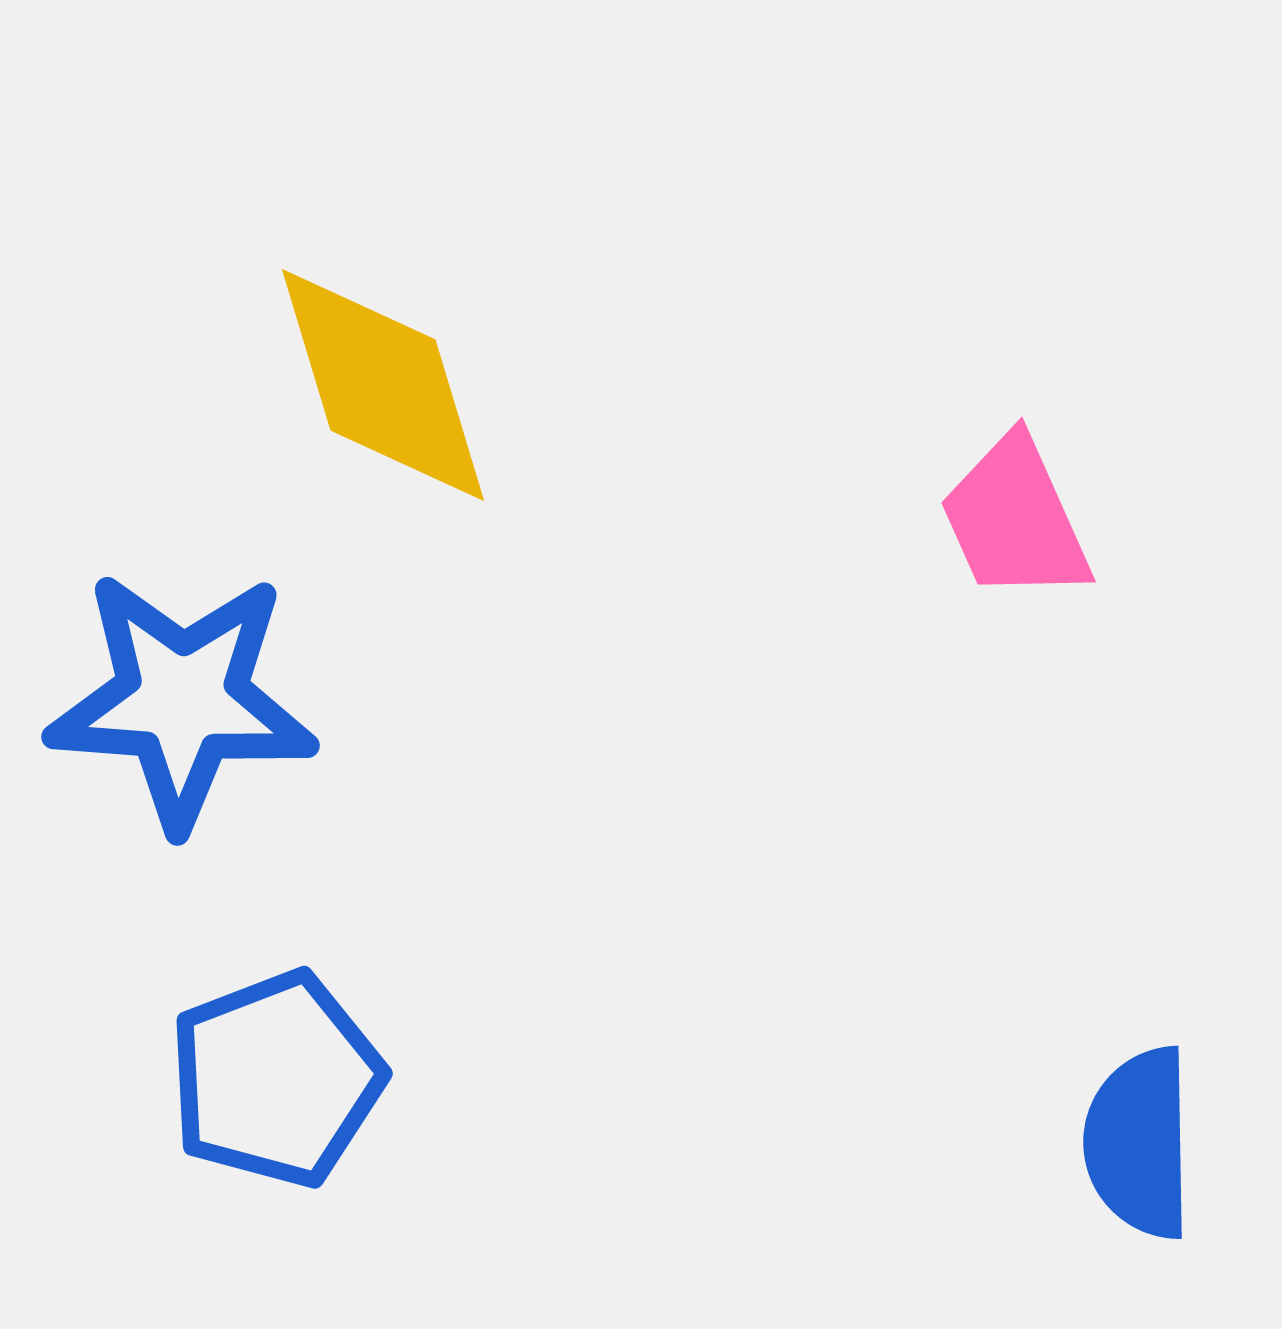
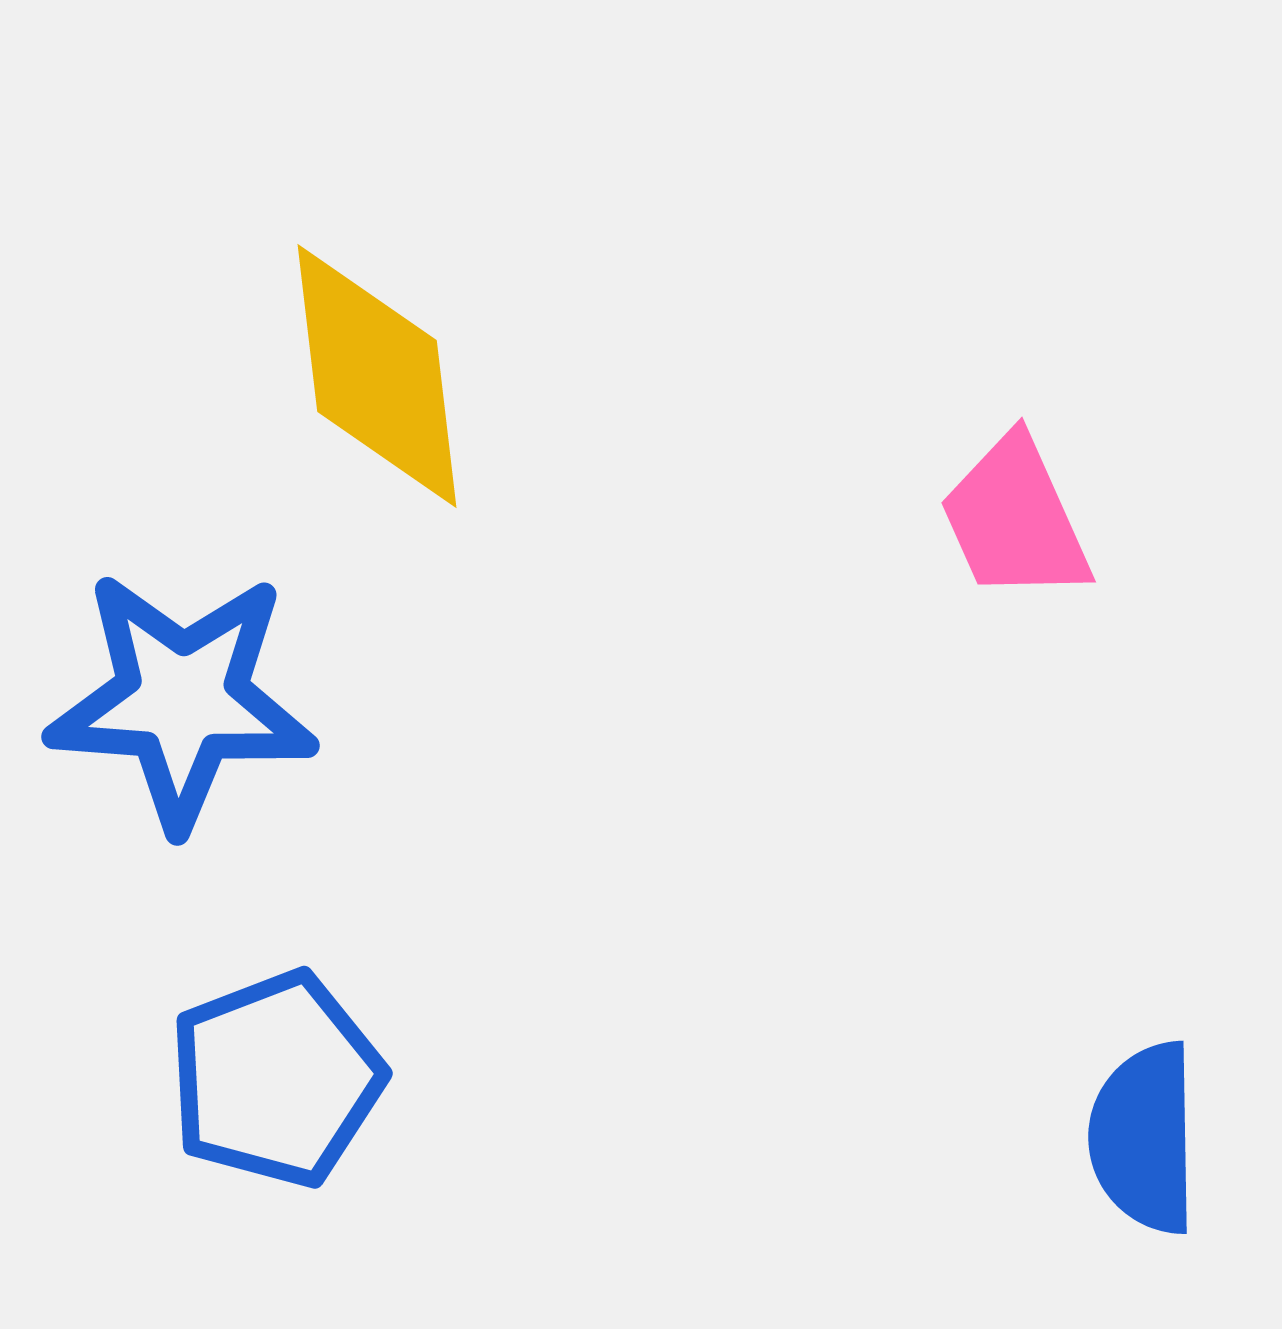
yellow diamond: moved 6 px left, 9 px up; rotated 10 degrees clockwise
blue semicircle: moved 5 px right, 5 px up
